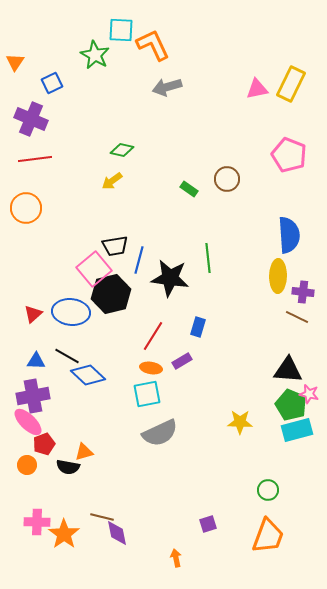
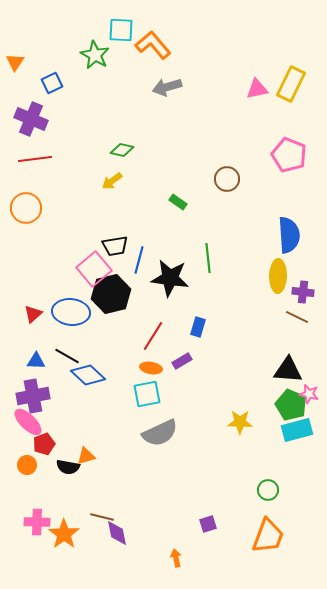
orange L-shape at (153, 45): rotated 15 degrees counterclockwise
green rectangle at (189, 189): moved 11 px left, 13 px down
orange triangle at (84, 452): moved 2 px right, 4 px down
